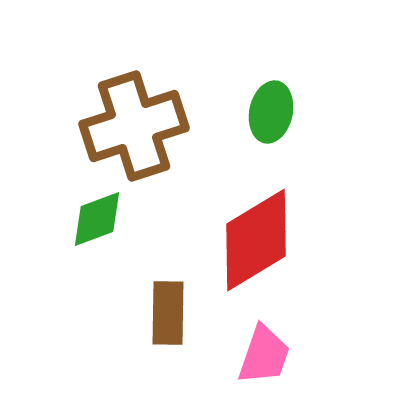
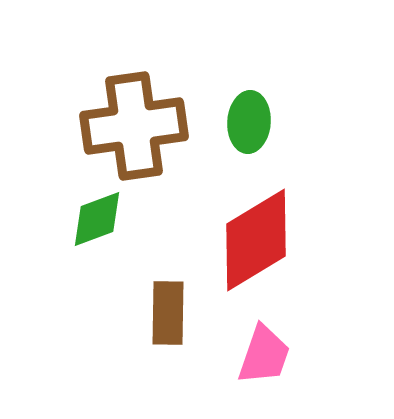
green ellipse: moved 22 px left, 10 px down; rotated 8 degrees counterclockwise
brown cross: rotated 10 degrees clockwise
